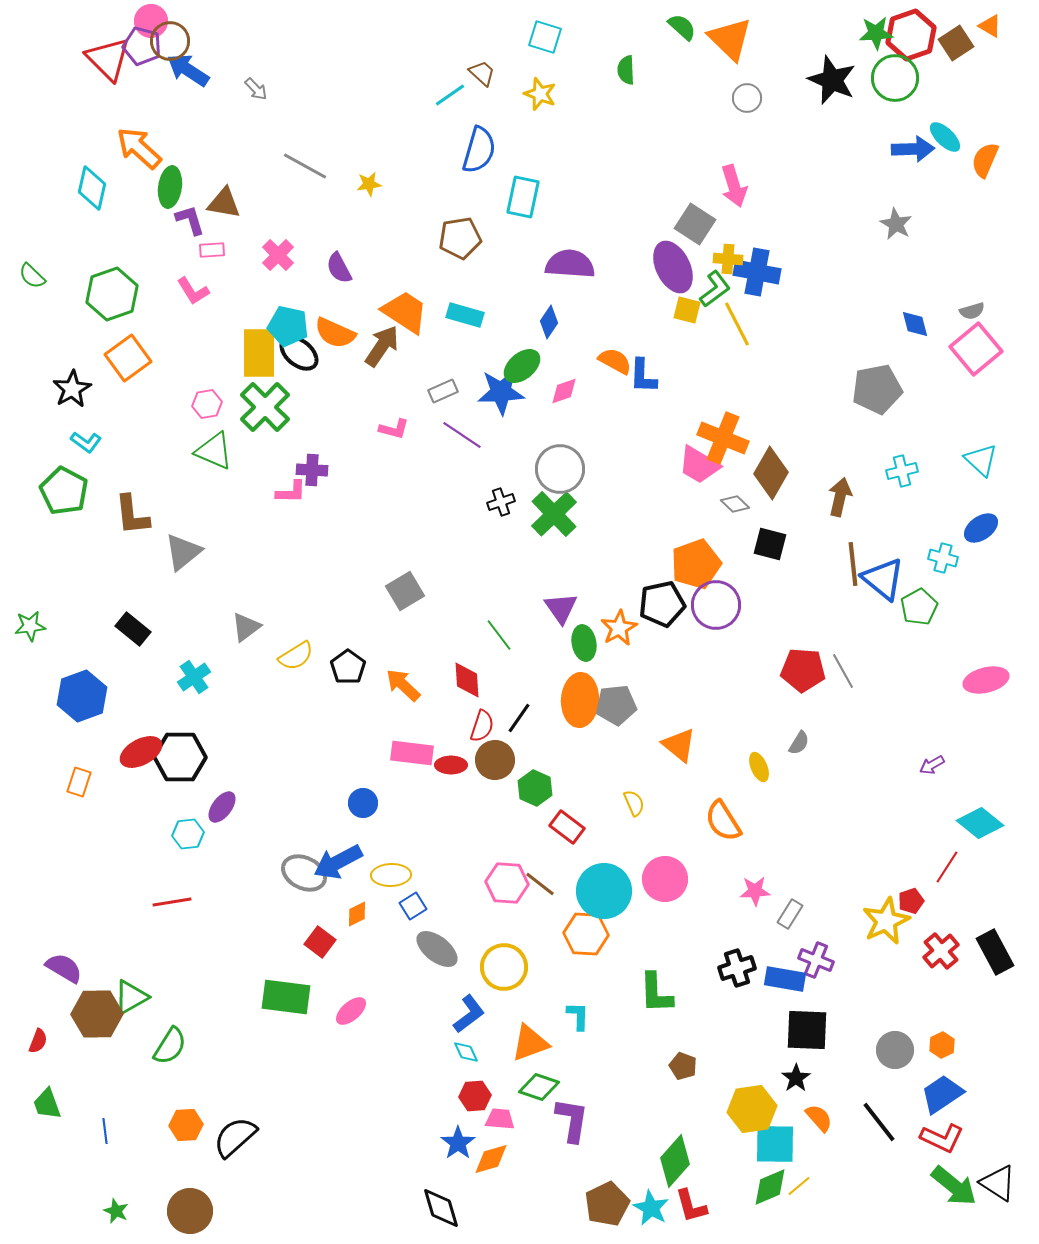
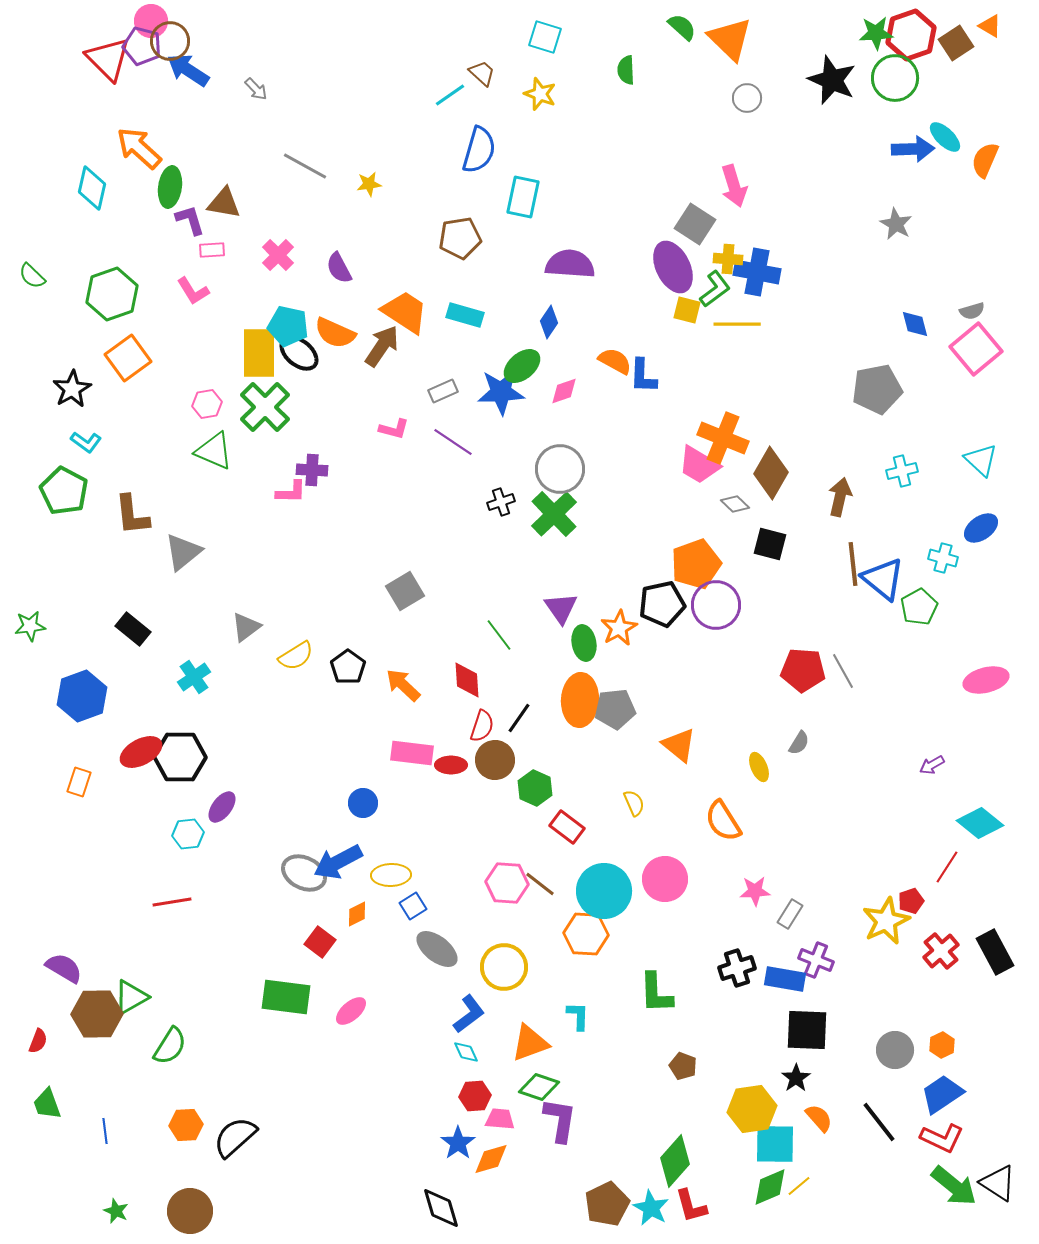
yellow line at (737, 324): rotated 63 degrees counterclockwise
purple line at (462, 435): moved 9 px left, 7 px down
gray pentagon at (616, 705): moved 1 px left, 4 px down
purple L-shape at (572, 1120): moved 12 px left
